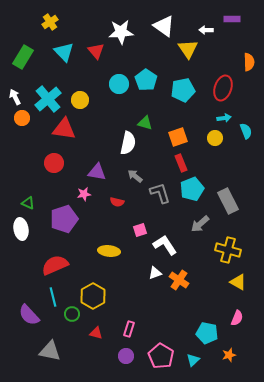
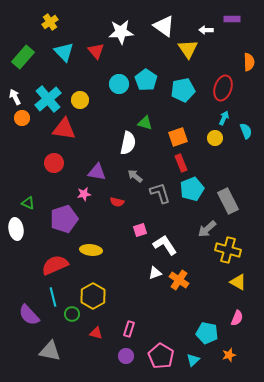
green rectangle at (23, 57): rotated 10 degrees clockwise
cyan arrow at (224, 118): rotated 56 degrees counterclockwise
gray arrow at (200, 224): moved 7 px right, 5 px down
white ellipse at (21, 229): moved 5 px left
yellow ellipse at (109, 251): moved 18 px left, 1 px up
